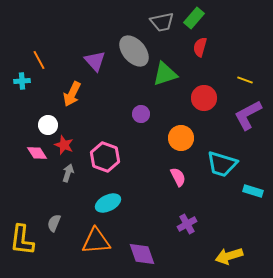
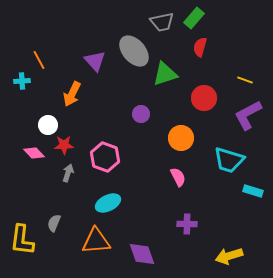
red star: rotated 24 degrees counterclockwise
pink diamond: moved 3 px left; rotated 10 degrees counterclockwise
cyan trapezoid: moved 7 px right, 4 px up
purple cross: rotated 30 degrees clockwise
